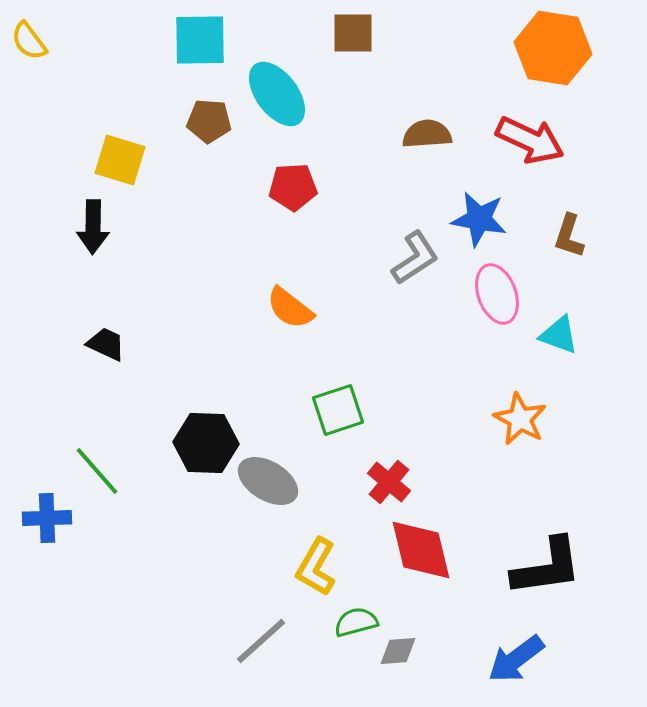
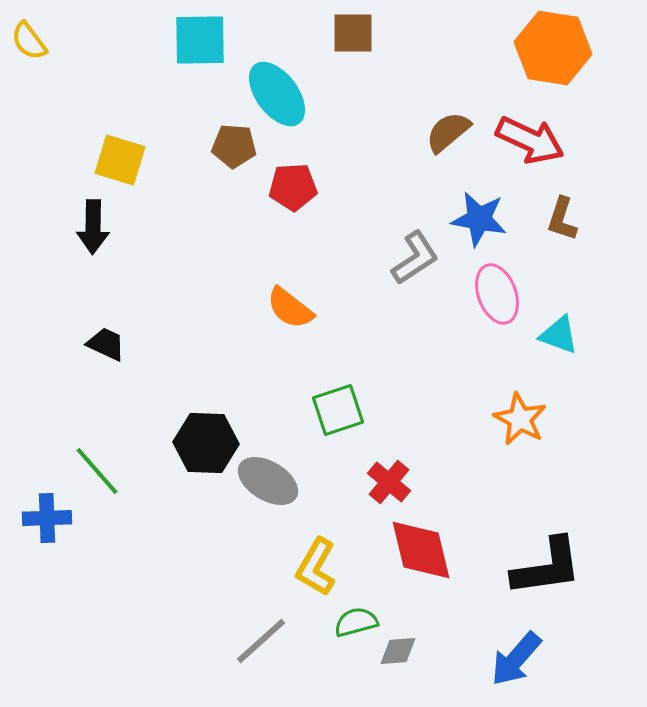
brown pentagon: moved 25 px right, 25 px down
brown semicircle: moved 21 px right, 2 px up; rotated 36 degrees counterclockwise
brown L-shape: moved 7 px left, 17 px up
blue arrow: rotated 12 degrees counterclockwise
